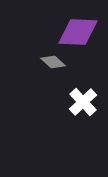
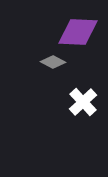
gray diamond: rotated 15 degrees counterclockwise
